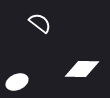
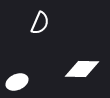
white semicircle: rotated 75 degrees clockwise
